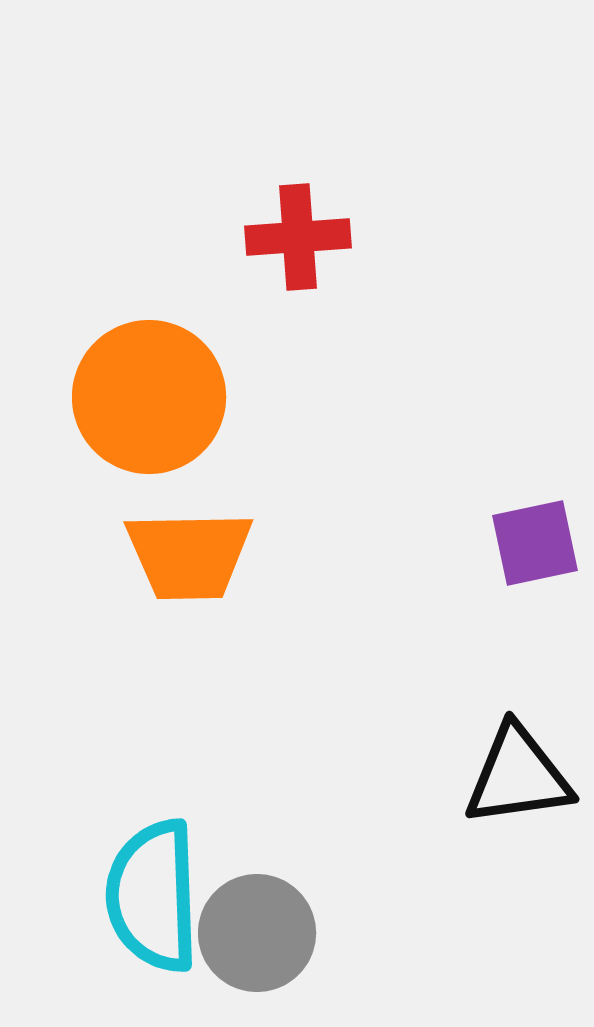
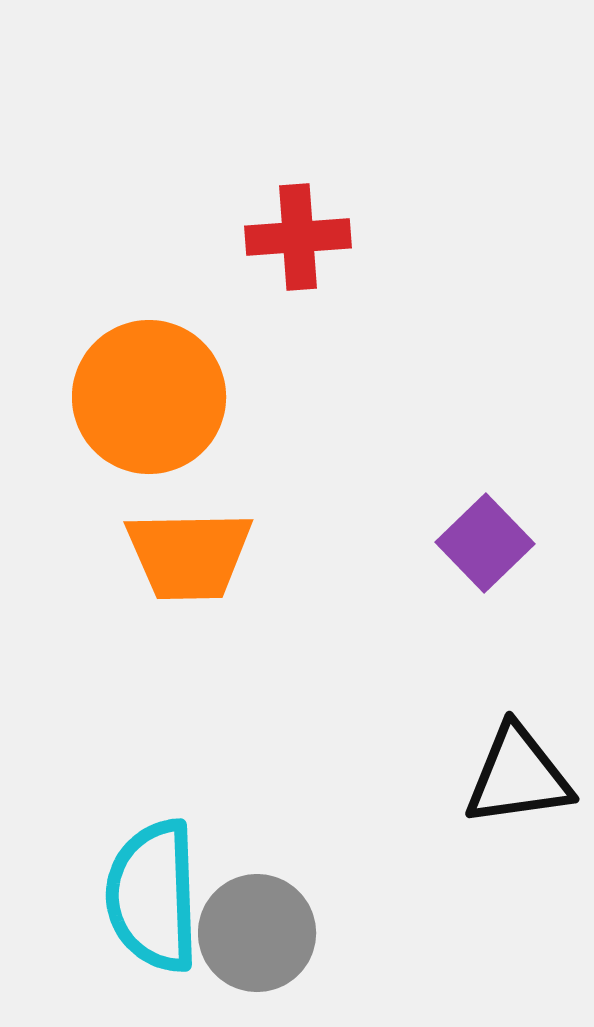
purple square: moved 50 px left; rotated 32 degrees counterclockwise
